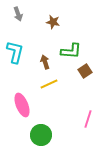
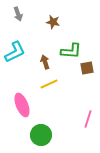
cyan L-shape: rotated 50 degrees clockwise
brown square: moved 2 px right, 3 px up; rotated 24 degrees clockwise
